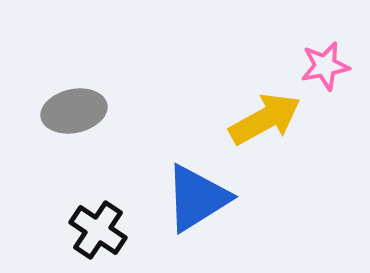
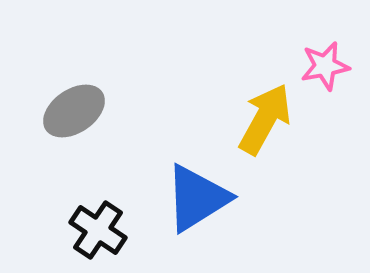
gray ellipse: rotated 22 degrees counterclockwise
yellow arrow: rotated 32 degrees counterclockwise
